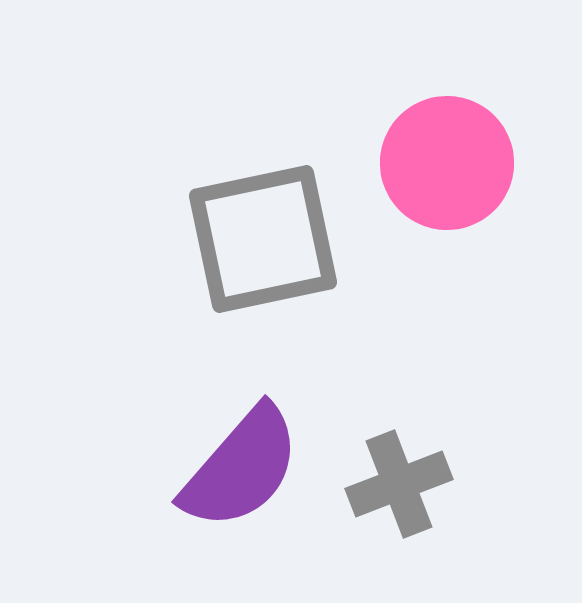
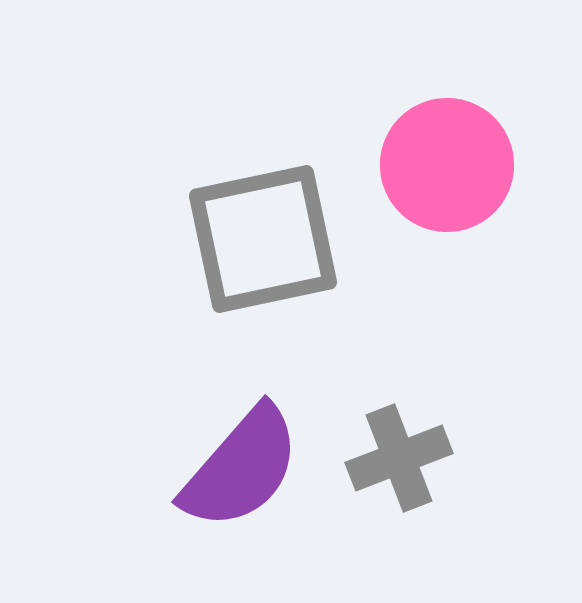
pink circle: moved 2 px down
gray cross: moved 26 px up
